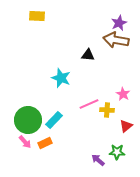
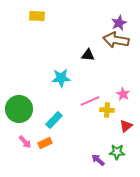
cyan star: rotated 24 degrees counterclockwise
pink line: moved 1 px right, 3 px up
green circle: moved 9 px left, 11 px up
